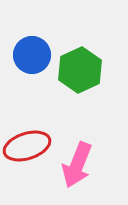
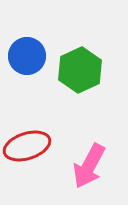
blue circle: moved 5 px left, 1 px down
pink arrow: moved 12 px right, 1 px down; rotated 6 degrees clockwise
